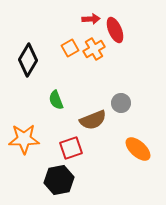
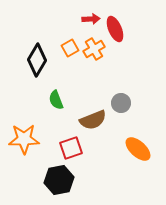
red ellipse: moved 1 px up
black diamond: moved 9 px right
